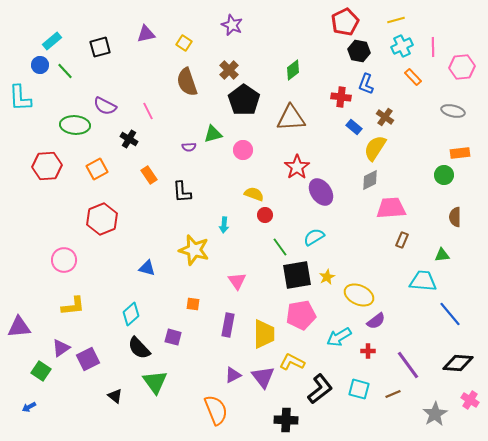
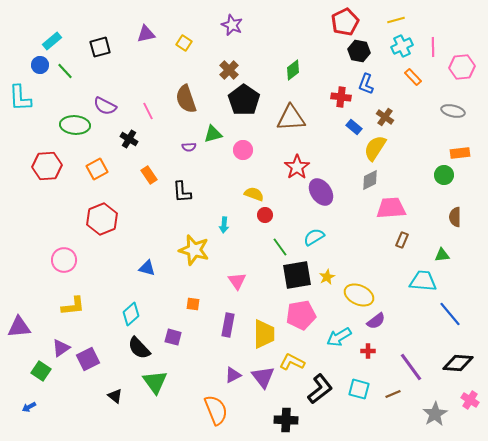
brown semicircle at (187, 82): moved 1 px left, 17 px down
purple line at (408, 365): moved 3 px right, 2 px down
